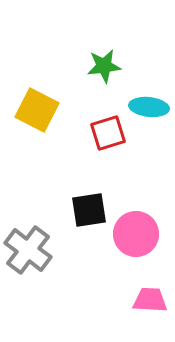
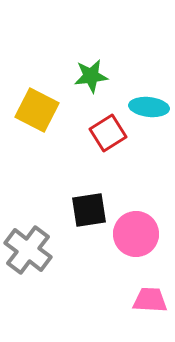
green star: moved 13 px left, 10 px down
red square: rotated 15 degrees counterclockwise
